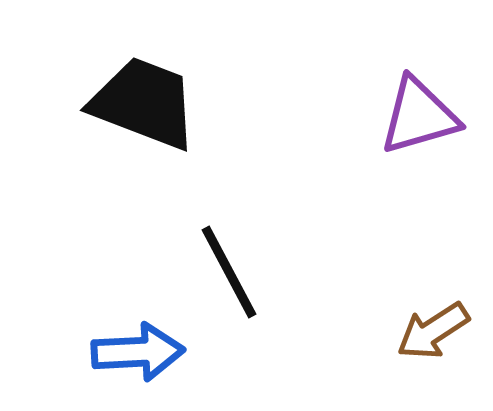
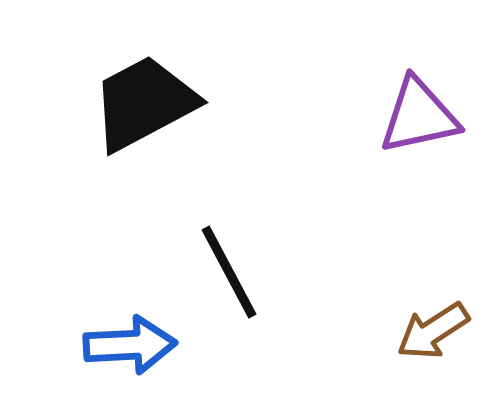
black trapezoid: rotated 49 degrees counterclockwise
purple triangle: rotated 4 degrees clockwise
blue arrow: moved 8 px left, 7 px up
